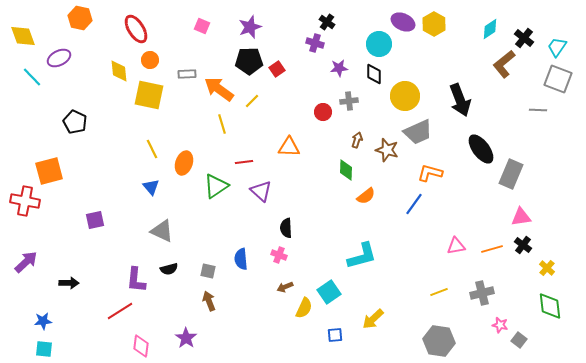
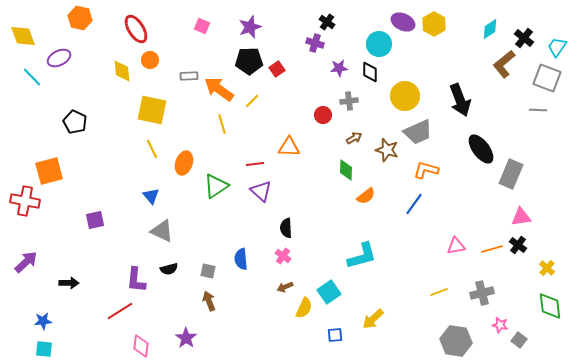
yellow diamond at (119, 71): moved 3 px right
gray rectangle at (187, 74): moved 2 px right, 2 px down
black diamond at (374, 74): moved 4 px left, 2 px up
gray square at (558, 79): moved 11 px left, 1 px up
yellow square at (149, 95): moved 3 px right, 15 px down
red circle at (323, 112): moved 3 px down
brown arrow at (357, 140): moved 3 px left, 2 px up; rotated 42 degrees clockwise
red line at (244, 162): moved 11 px right, 2 px down
orange L-shape at (430, 173): moved 4 px left, 3 px up
blue triangle at (151, 187): moved 9 px down
black cross at (523, 245): moved 5 px left
pink cross at (279, 255): moved 4 px right, 1 px down; rotated 14 degrees clockwise
gray hexagon at (439, 341): moved 17 px right
